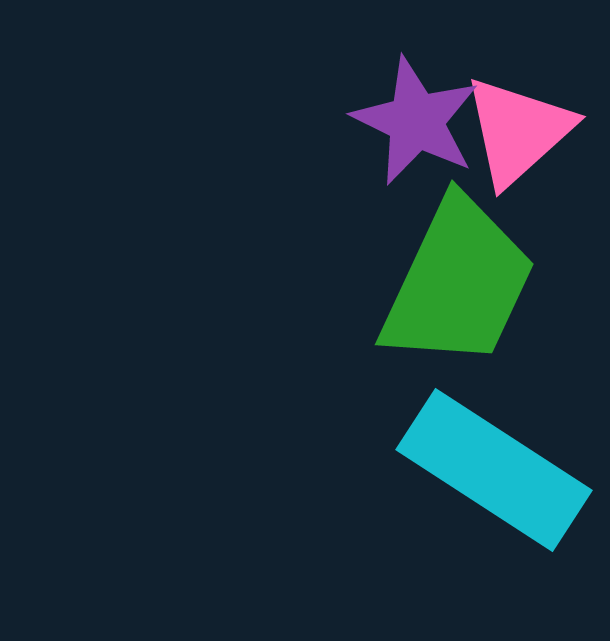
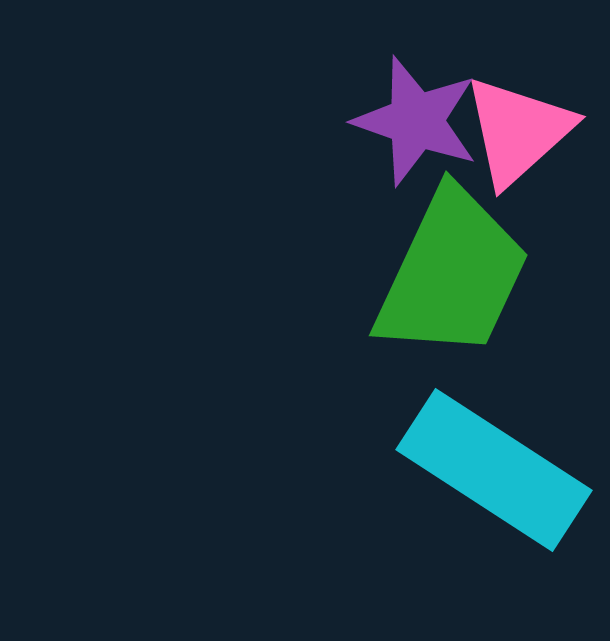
purple star: rotated 7 degrees counterclockwise
green trapezoid: moved 6 px left, 9 px up
